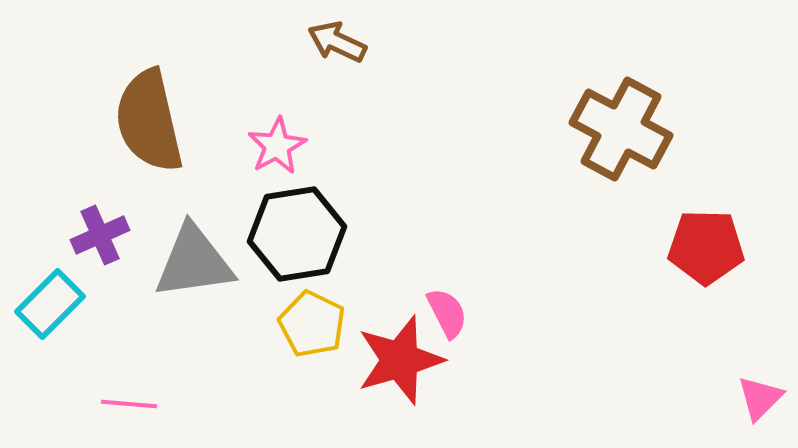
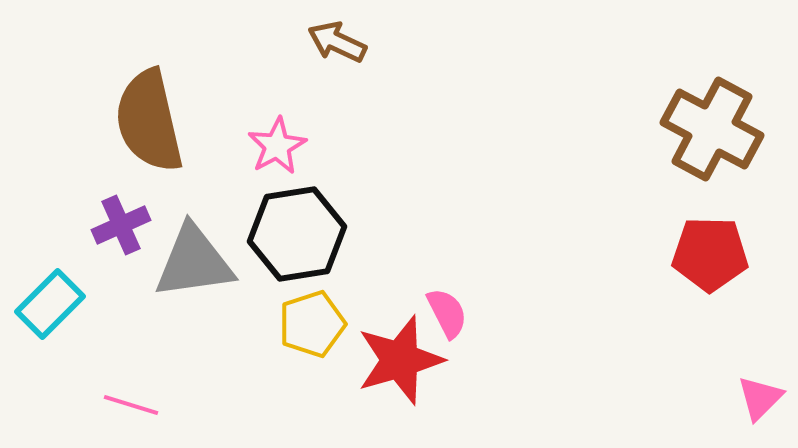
brown cross: moved 91 px right
purple cross: moved 21 px right, 10 px up
red pentagon: moved 4 px right, 7 px down
yellow pentagon: rotated 28 degrees clockwise
pink line: moved 2 px right, 1 px down; rotated 12 degrees clockwise
